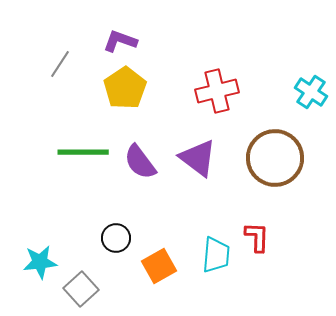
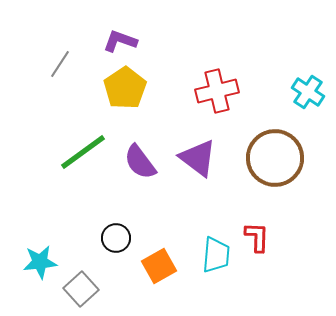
cyan cross: moved 3 px left
green line: rotated 36 degrees counterclockwise
